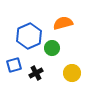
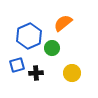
orange semicircle: rotated 24 degrees counterclockwise
blue square: moved 3 px right
black cross: rotated 24 degrees clockwise
